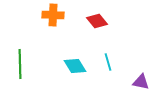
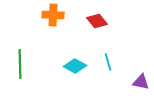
cyan diamond: rotated 30 degrees counterclockwise
